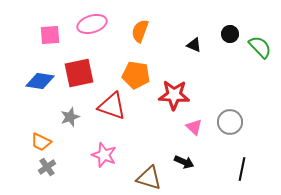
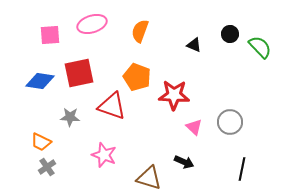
orange pentagon: moved 1 px right, 2 px down; rotated 12 degrees clockwise
gray star: rotated 24 degrees clockwise
